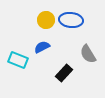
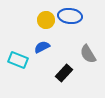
blue ellipse: moved 1 px left, 4 px up
